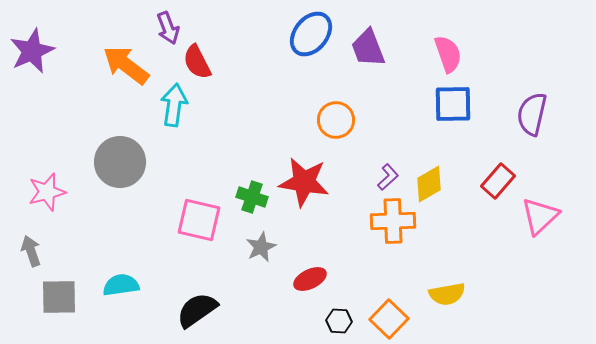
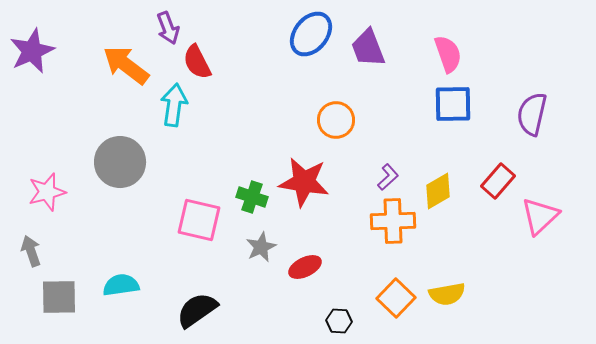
yellow diamond: moved 9 px right, 7 px down
red ellipse: moved 5 px left, 12 px up
orange square: moved 7 px right, 21 px up
